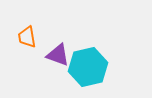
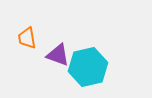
orange trapezoid: moved 1 px down
